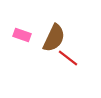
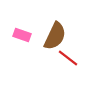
brown semicircle: moved 1 px right, 2 px up
